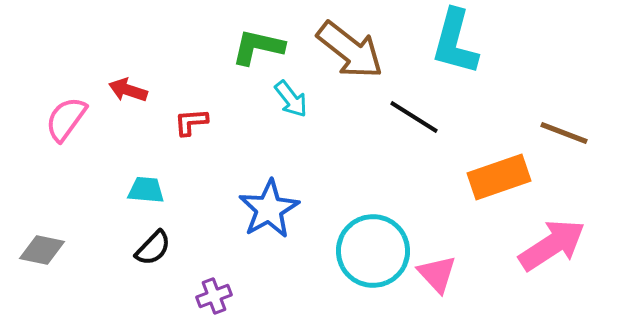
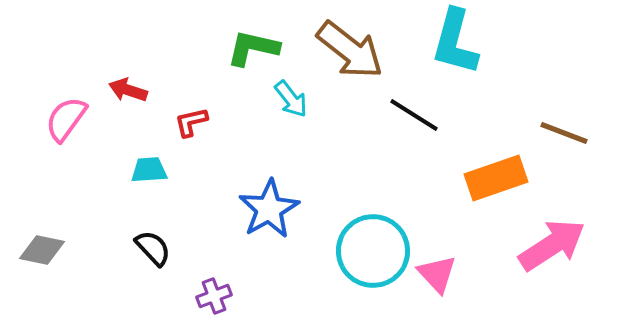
green L-shape: moved 5 px left, 1 px down
black line: moved 2 px up
red L-shape: rotated 9 degrees counterclockwise
orange rectangle: moved 3 px left, 1 px down
cyan trapezoid: moved 3 px right, 20 px up; rotated 9 degrees counterclockwise
black semicircle: rotated 87 degrees counterclockwise
